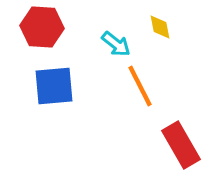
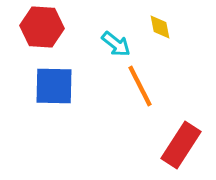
blue square: rotated 6 degrees clockwise
red rectangle: rotated 63 degrees clockwise
